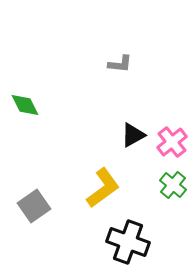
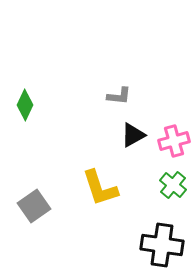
gray L-shape: moved 1 px left, 32 px down
green diamond: rotated 52 degrees clockwise
pink cross: moved 2 px right, 1 px up; rotated 24 degrees clockwise
yellow L-shape: moved 3 px left; rotated 108 degrees clockwise
black cross: moved 34 px right, 3 px down; rotated 12 degrees counterclockwise
